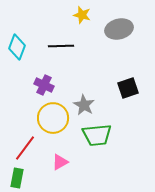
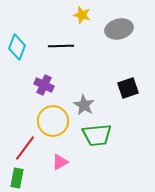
yellow circle: moved 3 px down
